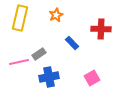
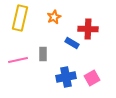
orange star: moved 2 px left, 2 px down
red cross: moved 13 px left
blue rectangle: rotated 16 degrees counterclockwise
gray rectangle: moved 4 px right; rotated 56 degrees counterclockwise
pink line: moved 1 px left, 2 px up
blue cross: moved 17 px right
